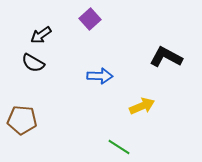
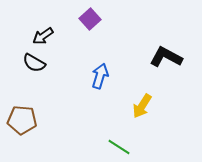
black arrow: moved 2 px right, 1 px down
black semicircle: moved 1 px right
blue arrow: rotated 75 degrees counterclockwise
yellow arrow: rotated 145 degrees clockwise
